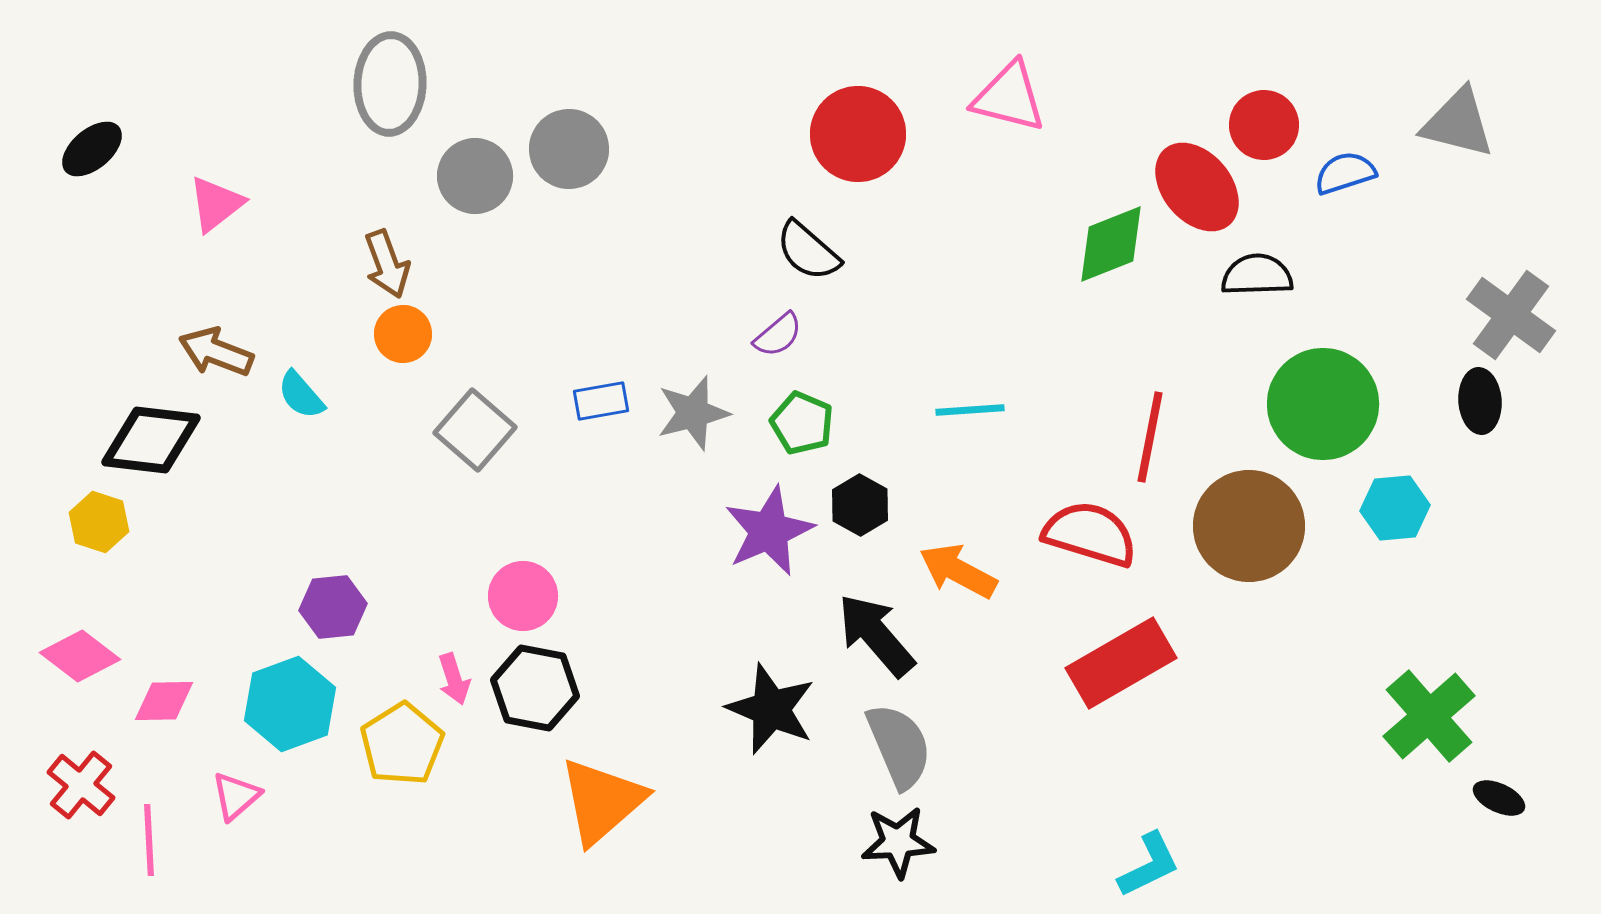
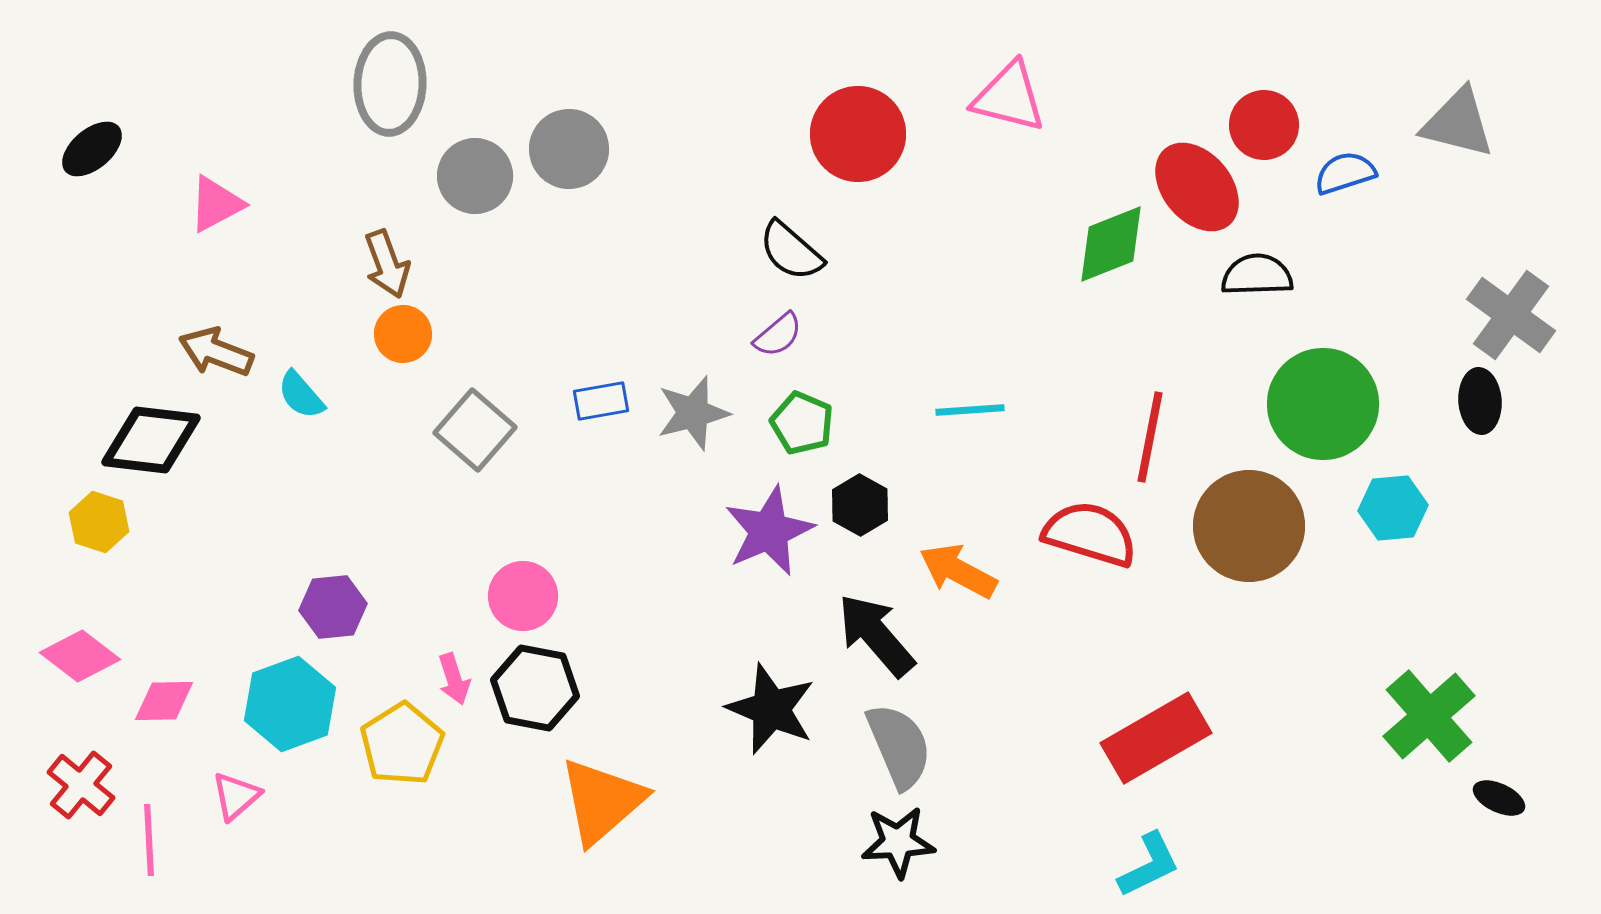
pink triangle at (216, 204): rotated 10 degrees clockwise
black semicircle at (808, 251): moved 17 px left
cyan hexagon at (1395, 508): moved 2 px left
red rectangle at (1121, 663): moved 35 px right, 75 px down
